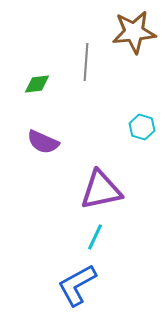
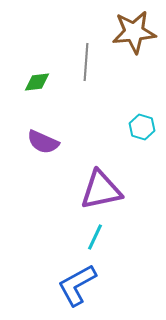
green diamond: moved 2 px up
